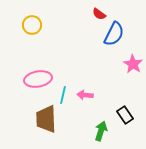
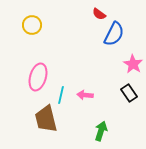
pink ellipse: moved 2 px up; rotated 64 degrees counterclockwise
cyan line: moved 2 px left
black rectangle: moved 4 px right, 22 px up
brown trapezoid: rotated 12 degrees counterclockwise
